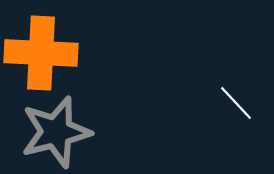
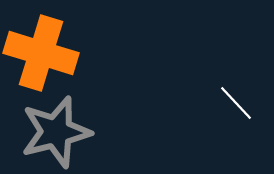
orange cross: rotated 14 degrees clockwise
